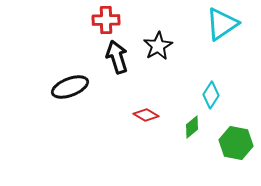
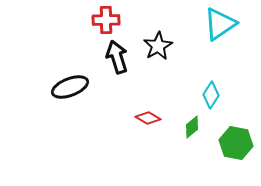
cyan triangle: moved 2 px left
red diamond: moved 2 px right, 3 px down
